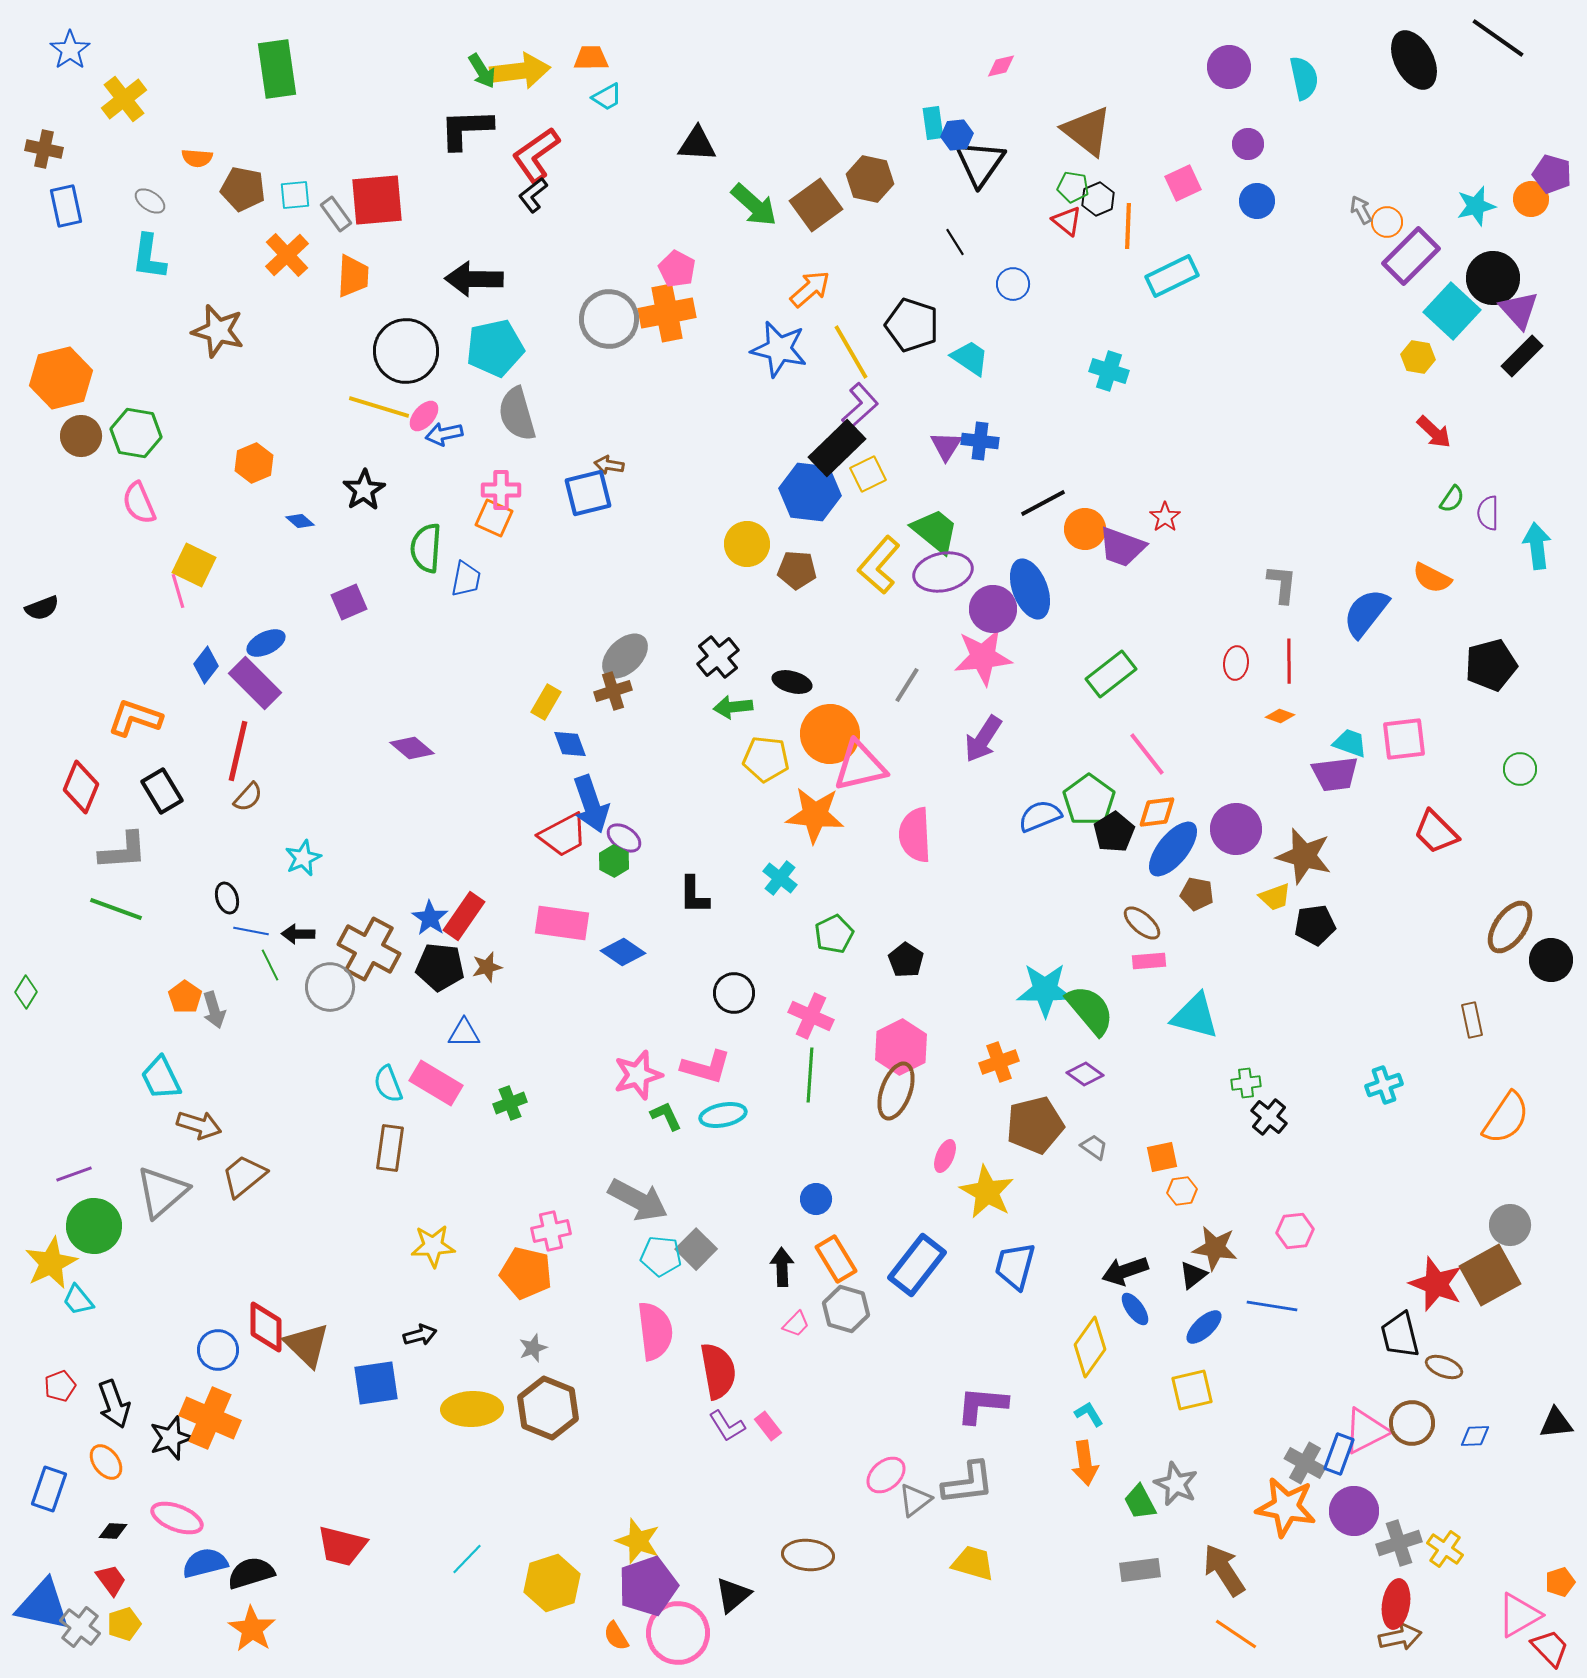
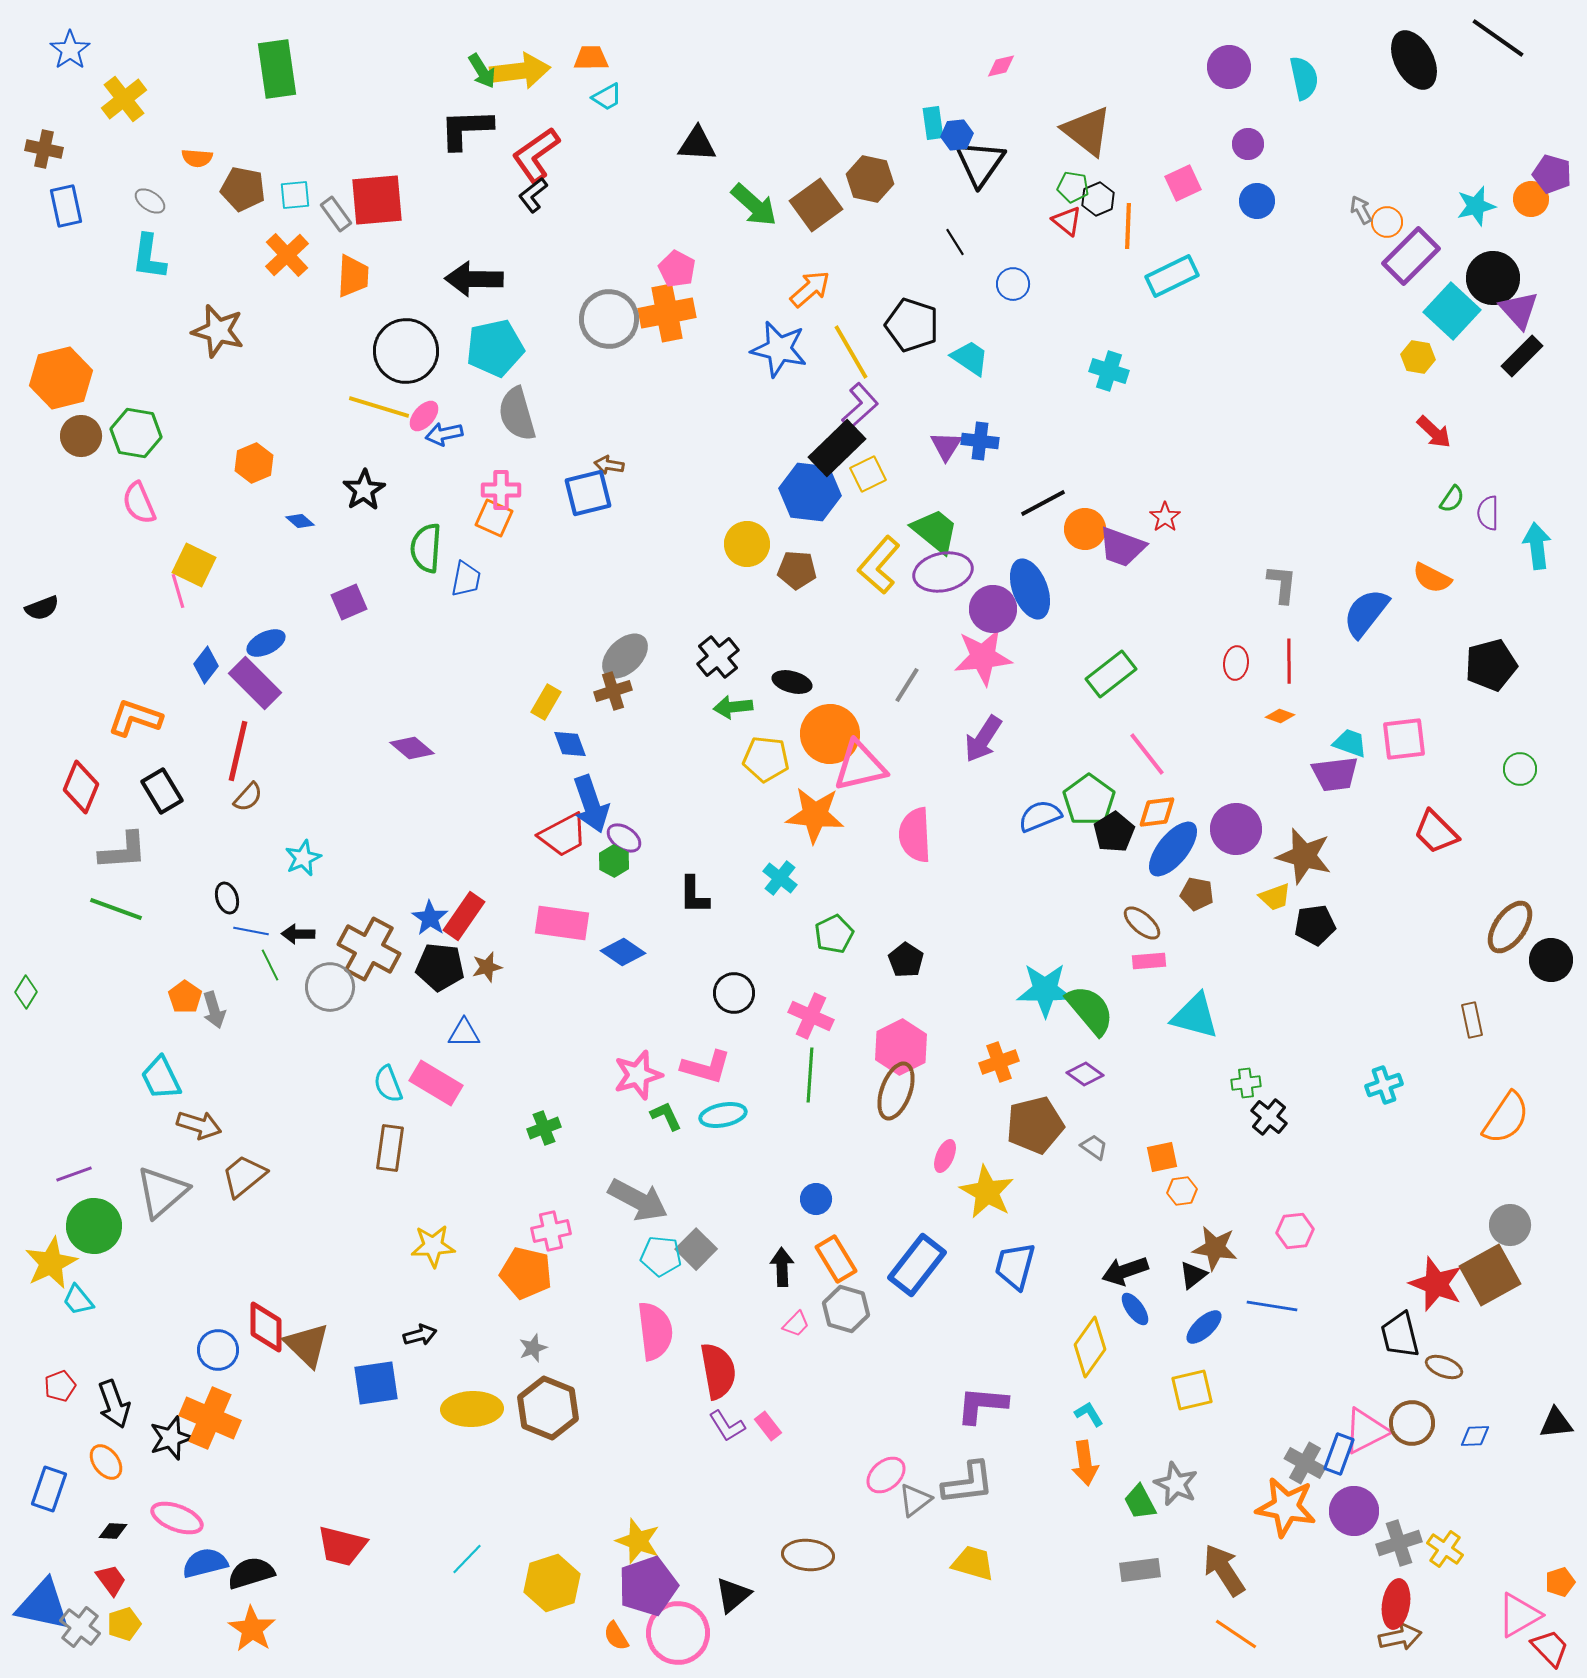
green cross at (510, 1103): moved 34 px right, 25 px down
